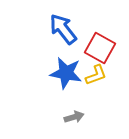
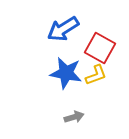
blue arrow: rotated 84 degrees counterclockwise
